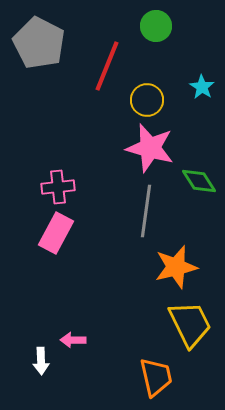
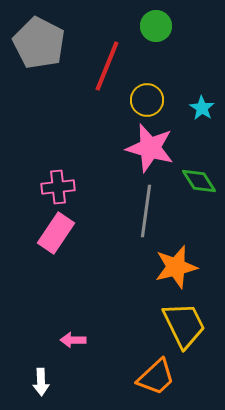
cyan star: moved 21 px down
pink rectangle: rotated 6 degrees clockwise
yellow trapezoid: moved 6 px left, 1 px down
white arrow: moved 21 px down
orange trapezoid: rotated 60 degrees clockwise
